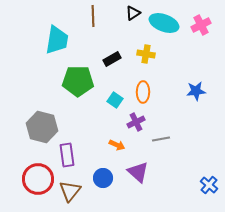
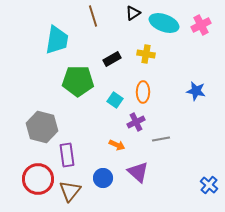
brown line: rotated 15 degrees counterclockwise
blue star: rotated 18 degrees clockwise
